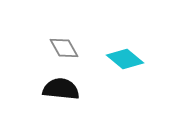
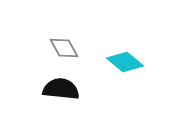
cyan diamond: moved 3 px down
